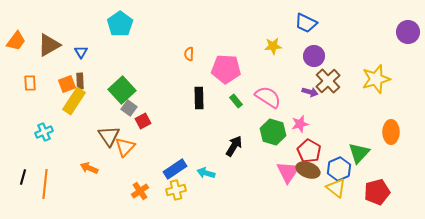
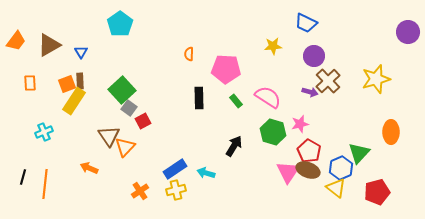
blue hexagon at (339, 169): moved 2 px right, 1 px up
